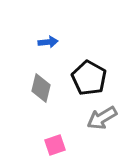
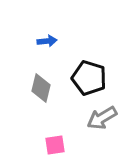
blue arrow: moved 1 px left, 1 px up
black pentagon: rotated 12 degrees counterclockwise
pink square: rotated 10 degrees clockwise
